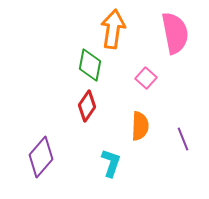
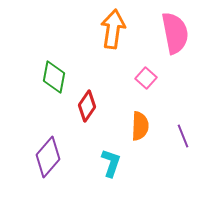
green diamond: moved 36 px left, 12 px down
purple line: moved 3 px up
purple diamond: moved 7 px right
